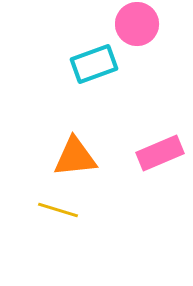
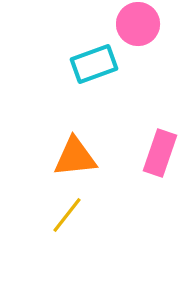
pink circle: moved 1 px right
pink rectangle: rotated 48 degrees counterclockwise
yellow line: moved 9 px right, 5 px down; rotated 69 degrees counterclockwise
